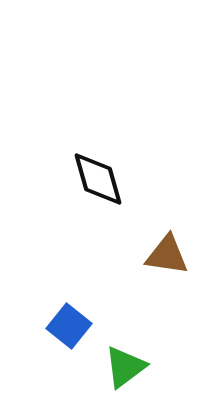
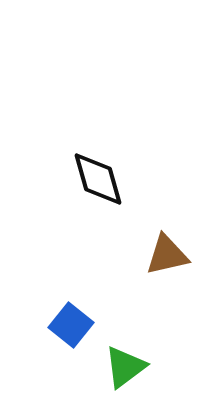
brown triangle: rotated 21 degrees counterclockwise
blue square: moved 2 px right, 1 px up
